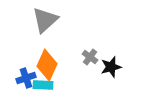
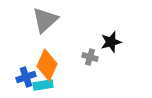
gray cross: rotated 21 degrees counterclockwise
black star: moved 25 px up
blue cross: moved 1 px up
cyan rectangle: rotated 12 degrees counterclockwise
